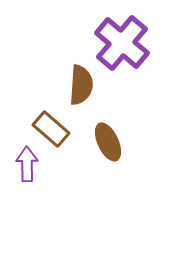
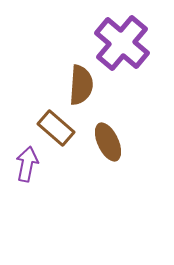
brown rectangle: moved 5 px right, 1 px up
purple arrow: rotated 12 degrees clockwise
